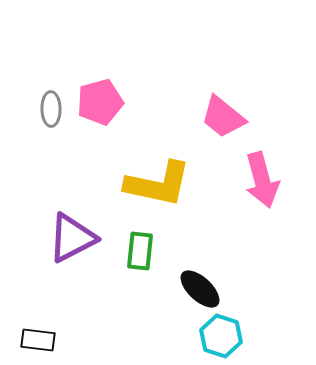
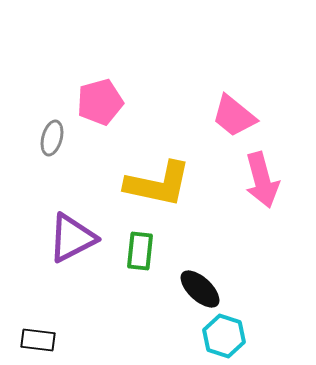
gray ellipse: moved 1 px right, 29 px down; rotated 16 degrees clockwise
pink trapezoid: moved 11 px right, 1 px up
cyan hexagon: moved 3 px right
